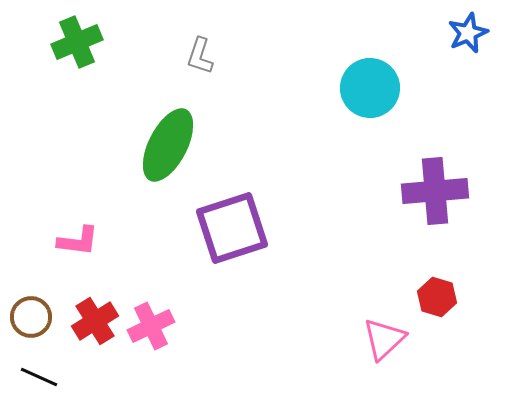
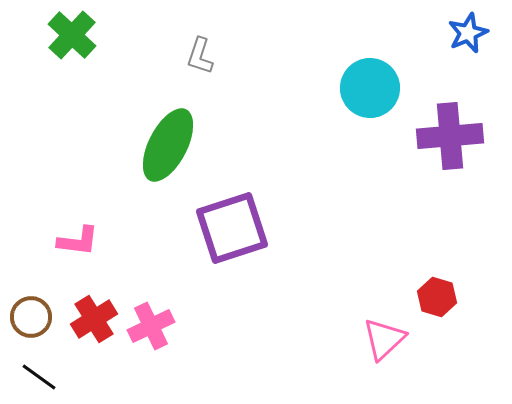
green cross: moved 5 px left, 7 px up; rotated 24 degrees counterclockwise
purple cross: moved 15 px right, 55 px up
red cross: moved 1 px left, 2 px up
black line: rotated 12 degrees clockwise
